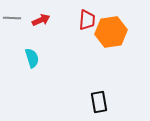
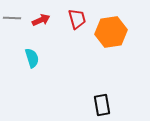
red trapezoid: moved 10 px left, 1 px up; rotated 20 degrees counterclockwise
black rectangle: moved 3 px right, 3 px down
